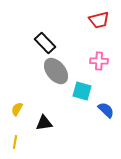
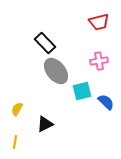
red trapezoid: moved 2 px down
pink cross: rotated 12 degrees counterclockwise
cyan square: rotated 30 degrees counterclockwise
blue semicircle: moved 8 px up
black triangle: moved 1 px right, 1 px down; rotated 18 degrees counterclockwise
